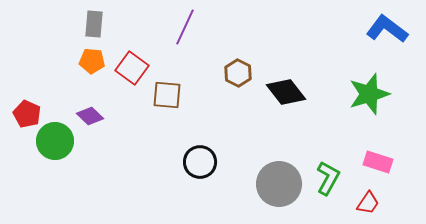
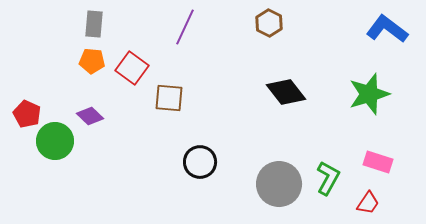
brown hexagon: moved 31 px right, 50 px up
brown square: moved 2 px right, 3 px down
